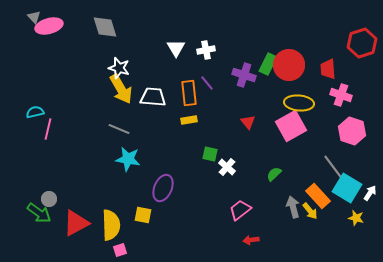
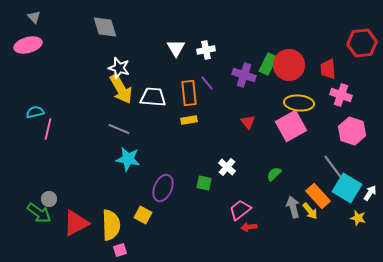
pink ellipse at (49, 26): moved 21 px left, 19 px down
red hexagon at (362, 43): rotated 12 degrees clockwise
green square at (210, 154): moved 6 px left, 29 px down
yellow square at (143, 215): rotated 18 degrees clockwise
yellow star at (356, 218): moved 2 px right
red arrow at (251, 240): moved 2 px left, 13 px up
